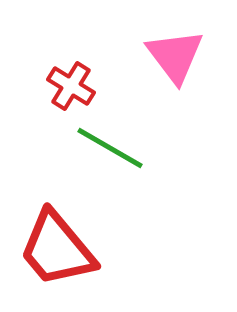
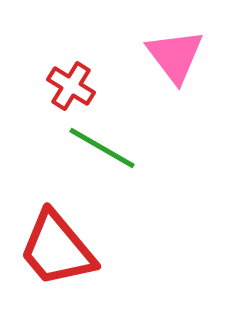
green line: moved 8 px left
